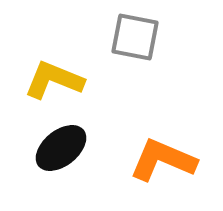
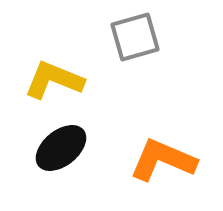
gray square: rotated 27 degrees counterclockwise
